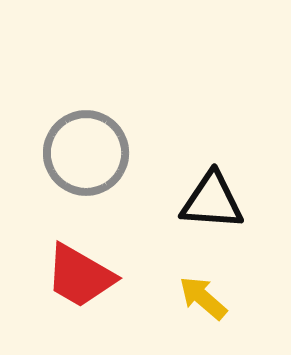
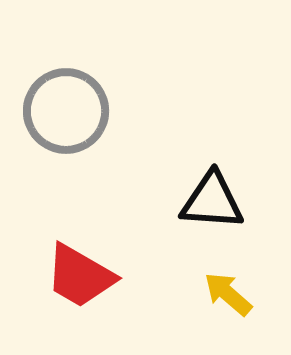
gray circle: moved 20 px left, 42 px up
yellow arrow: moved 25 px right, 4 px up
